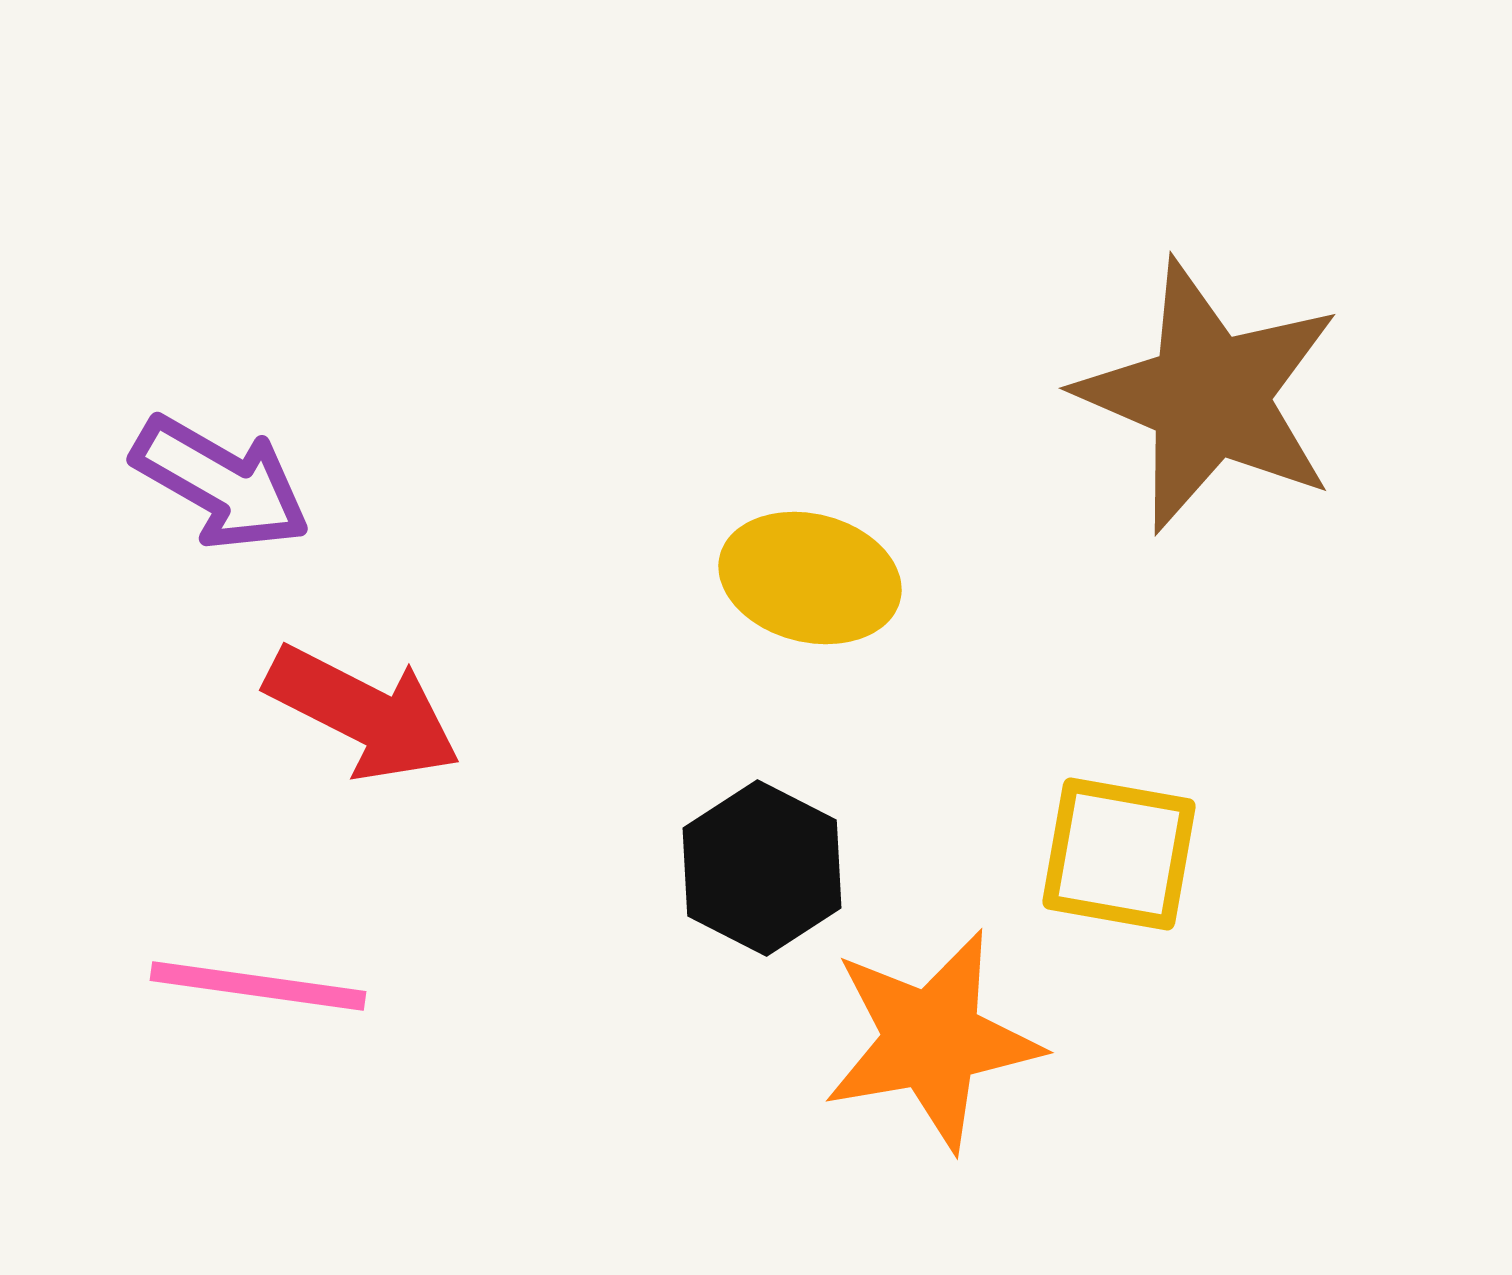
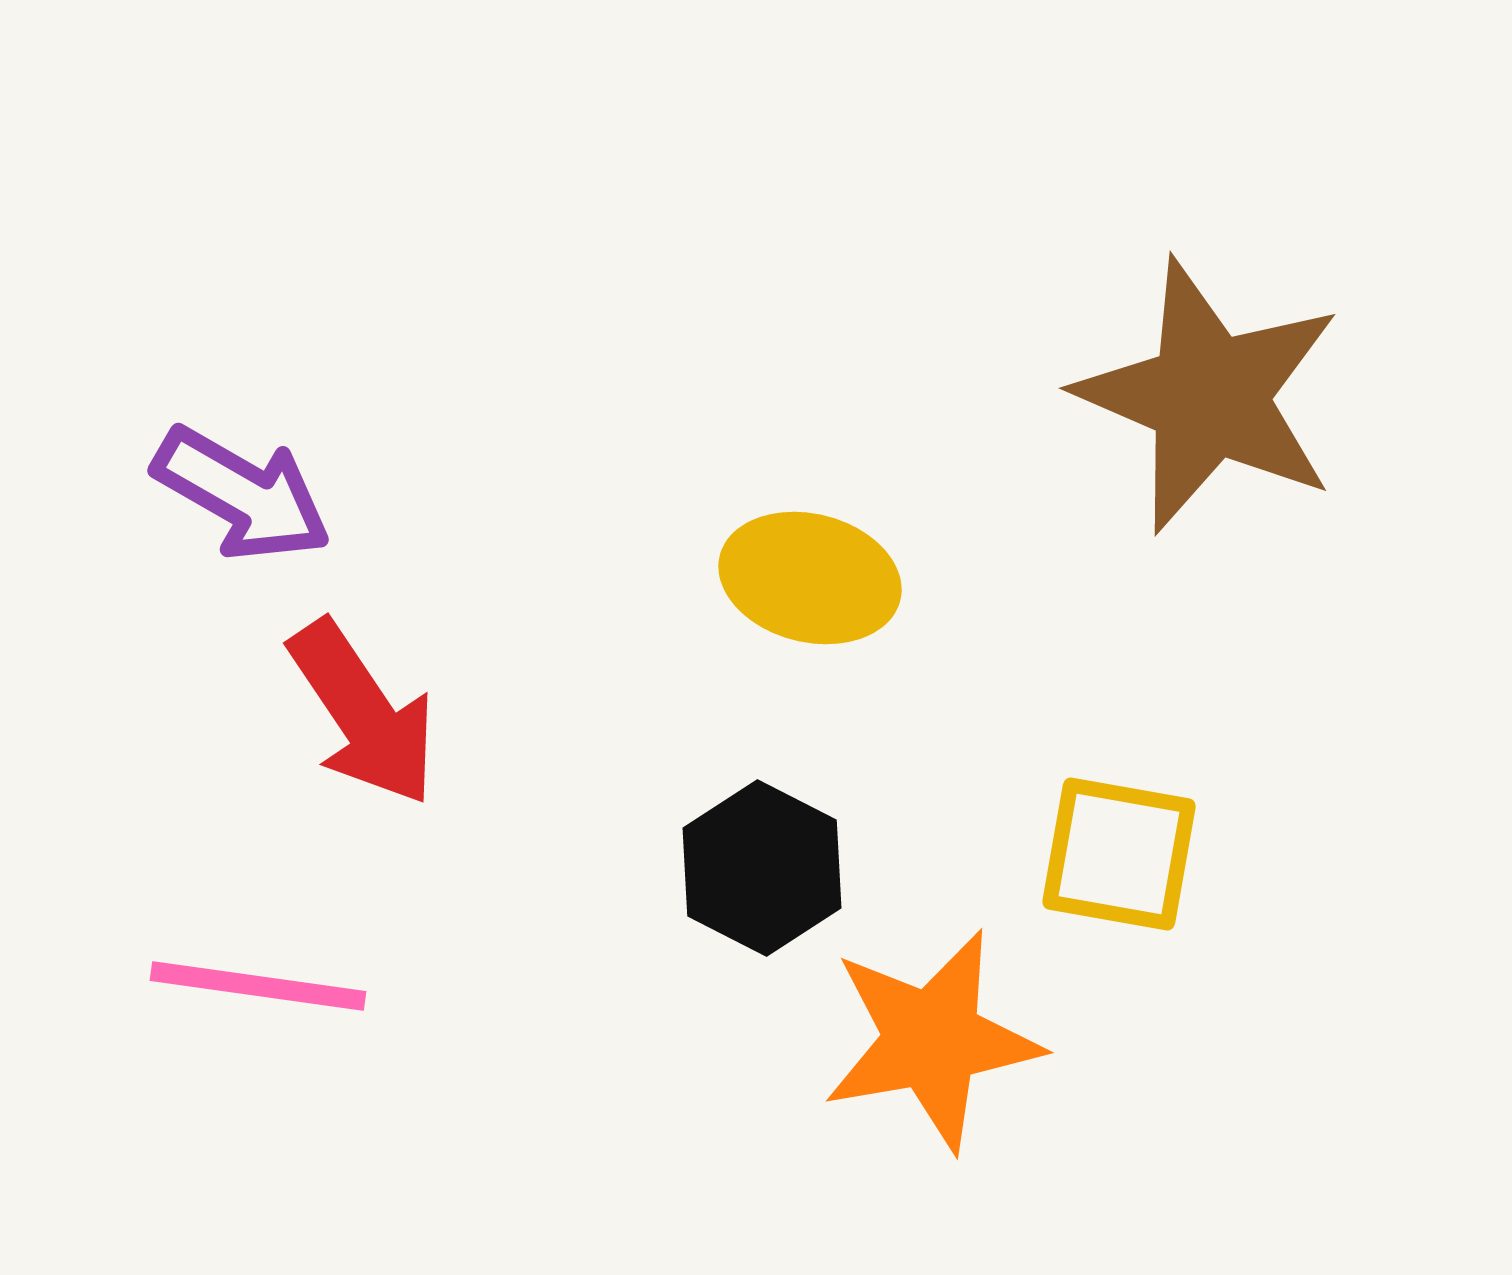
purple arrow: moved 21 px right, 11 px down
red arrow: rotated 29 degrees clockwise
